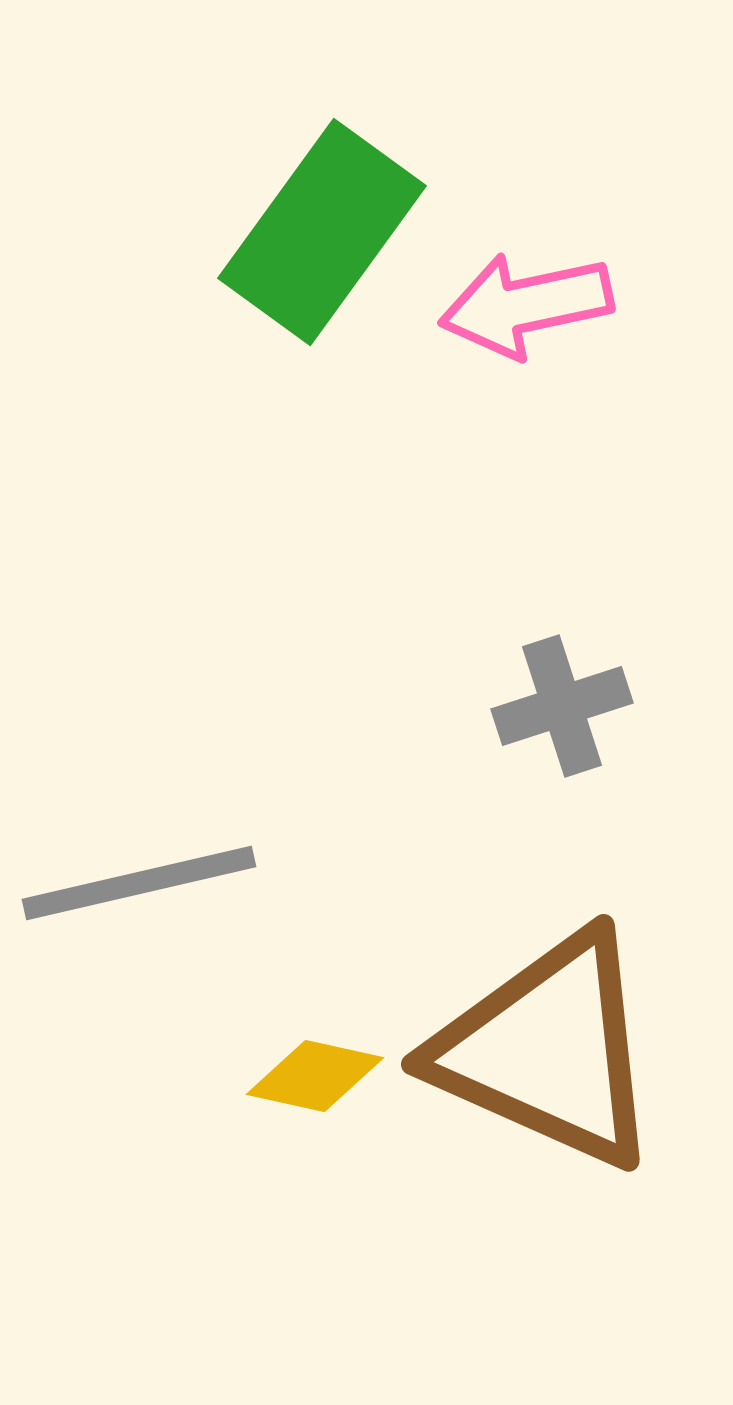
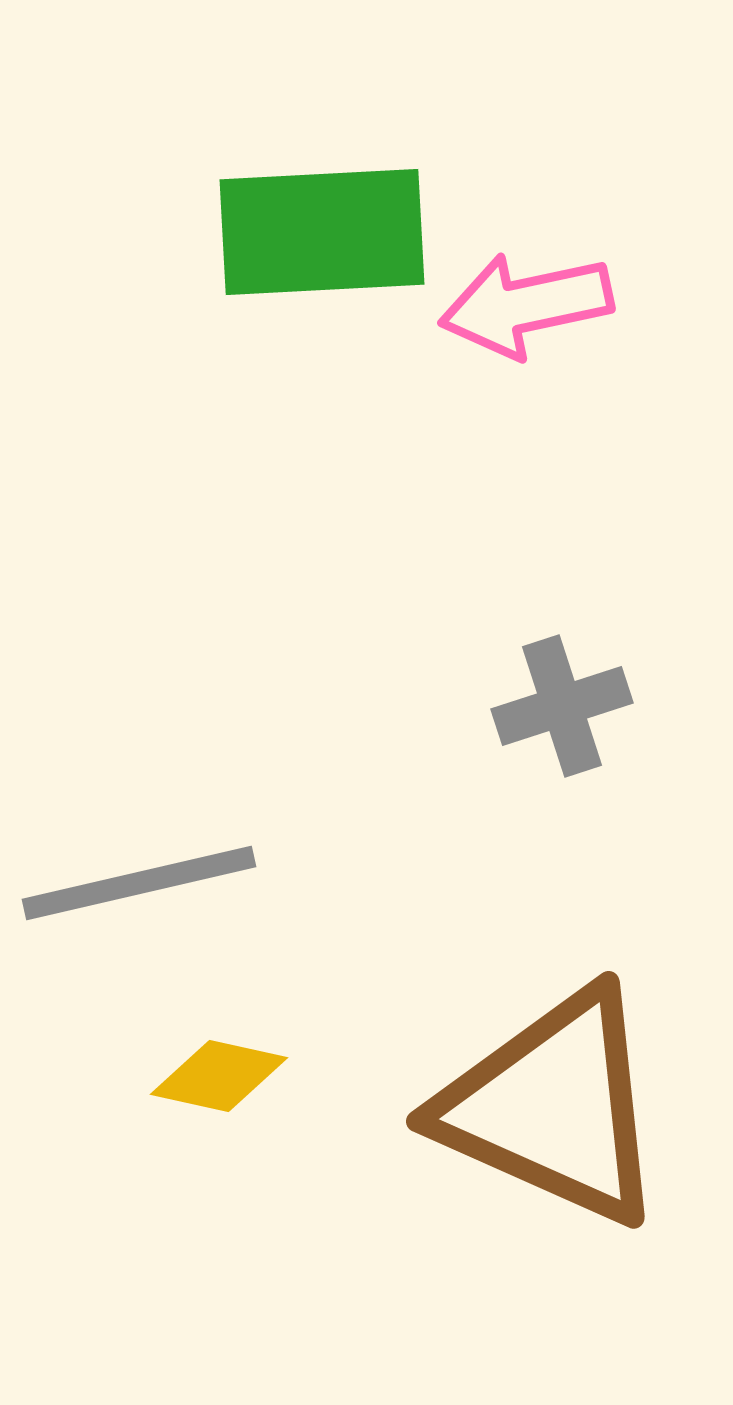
green rectangle: rotated 51 degrees clockwise
brown triangle: moved 5 px right, 57 px down
yellow diamond: moved 96 px left
